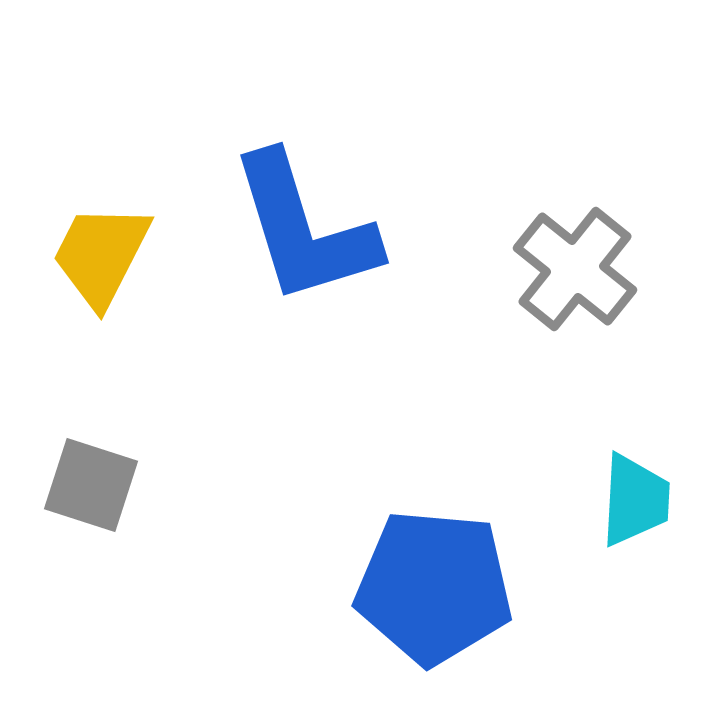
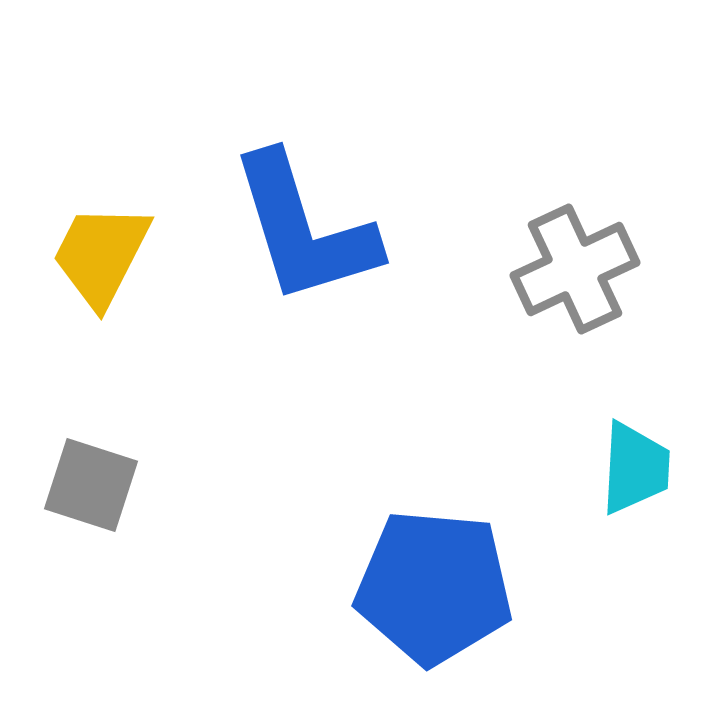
gray cross: rotated 26 degrees clockwise
cyan trapezoid: moved 32 px up
